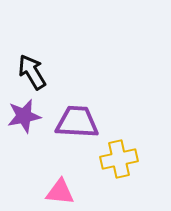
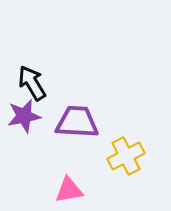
black arrow: moved 11 px down
yellow cross: moved 7 px right, 3 px up; rotated 15 degrees counterclockwise
pink triangle: moved 9 px right, 2 px up; rotated 16 degrees counterclockwise
